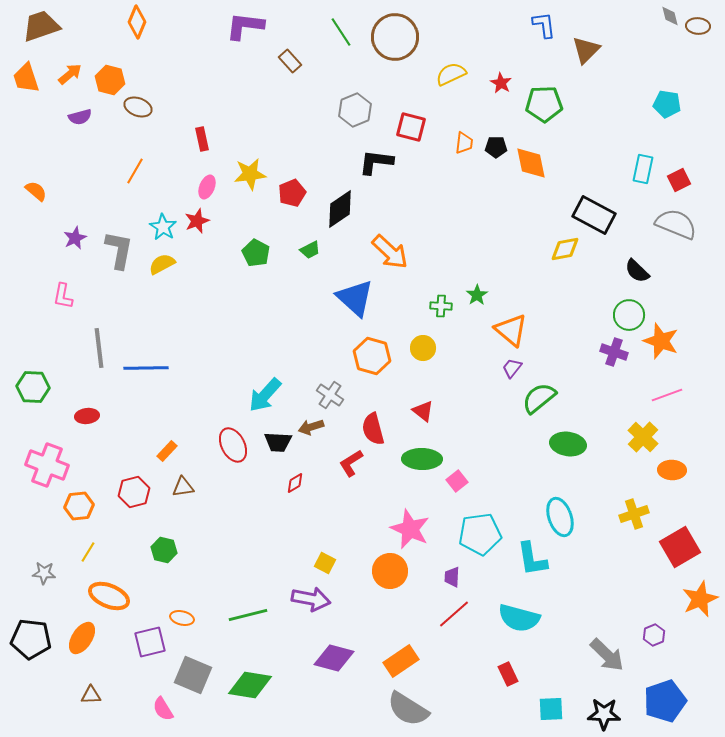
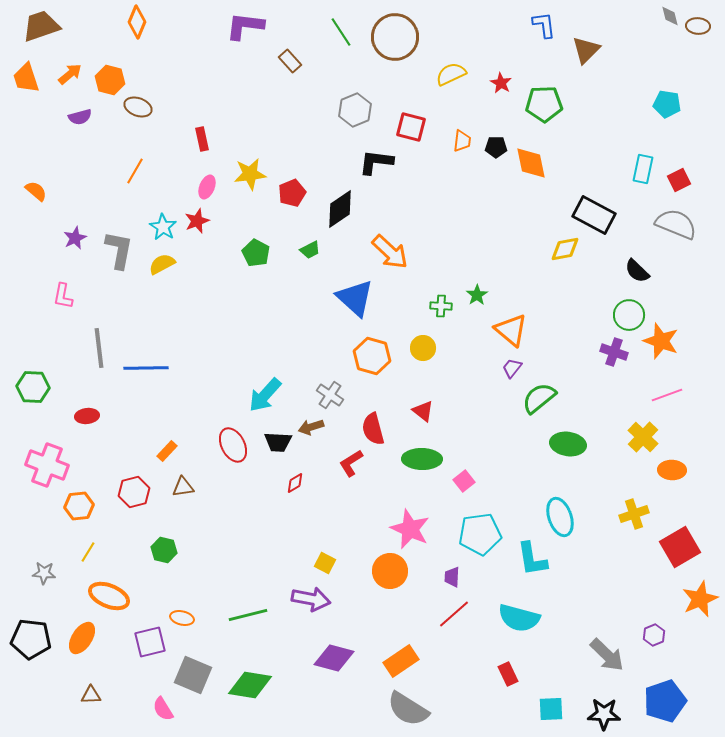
orange trapezoid at (464, 143): moved 2 px left, 2 px up
pink square at (457, 481): moved 7 px right
